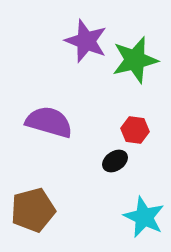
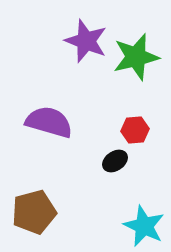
green star: moved 1 px right, 3 px up
red hexagon: rotated 12 degrees counterclockwise
brown pentagon: moved 1 px right, 2 px down
cyan star: moved 9 px down
